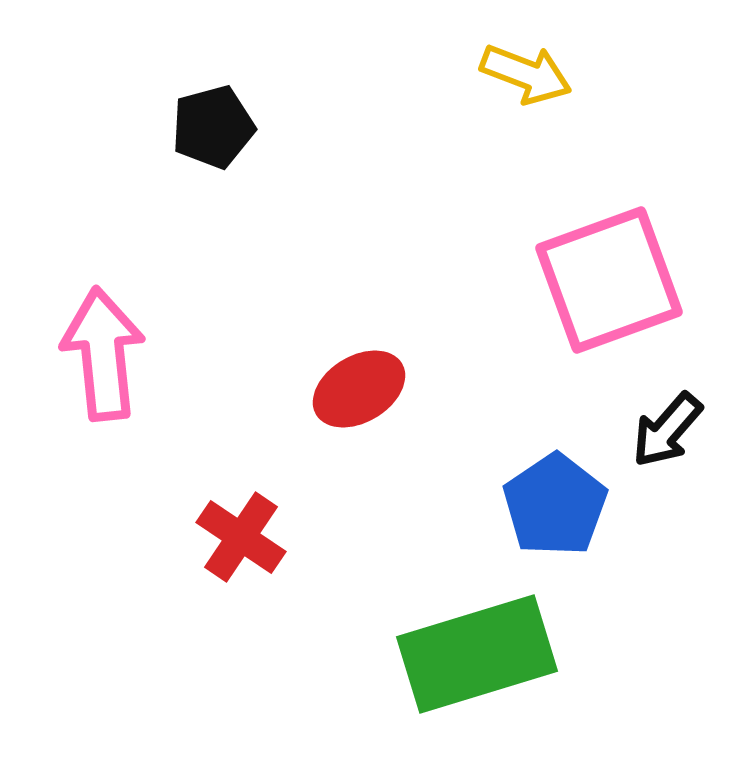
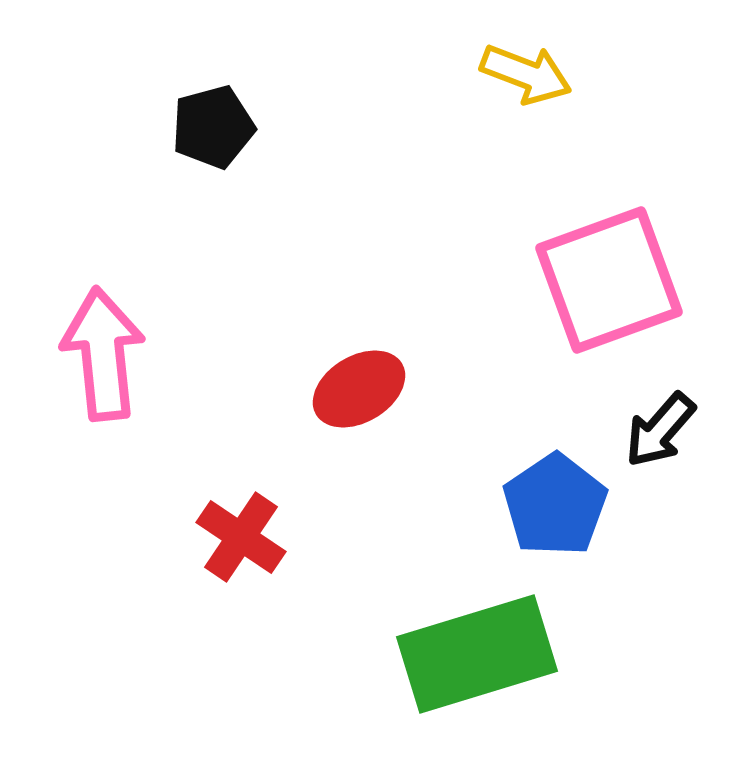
black arrow: moved 7 px left
